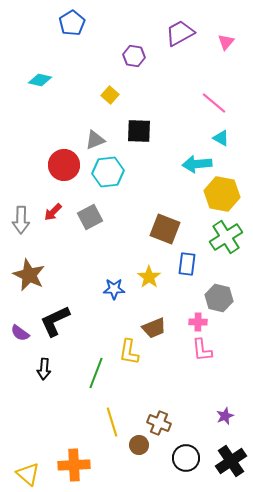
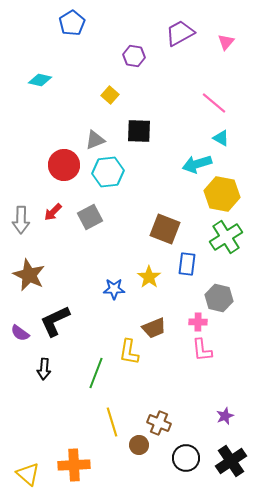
cyan arrow: rotated 12 degrees counterclockwise
